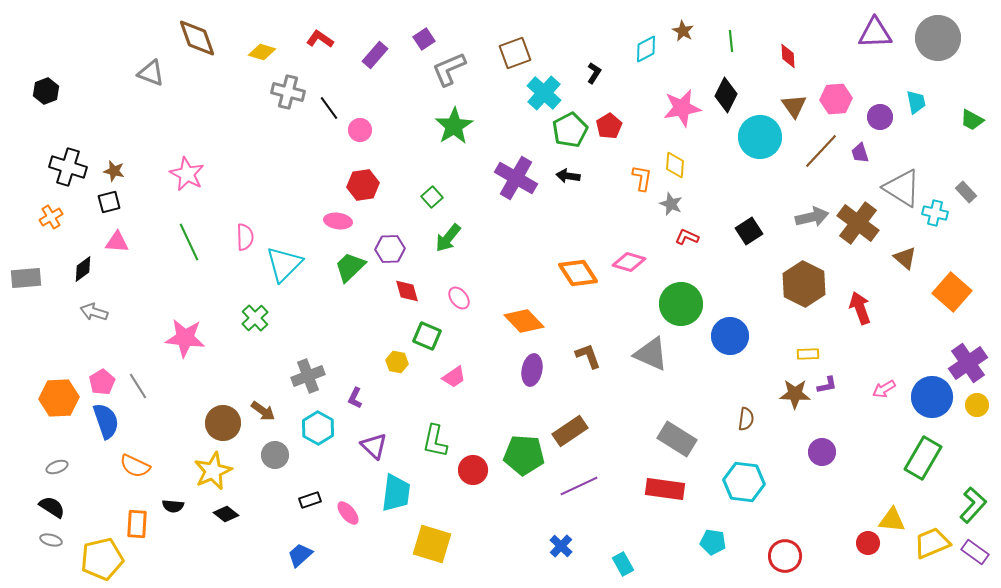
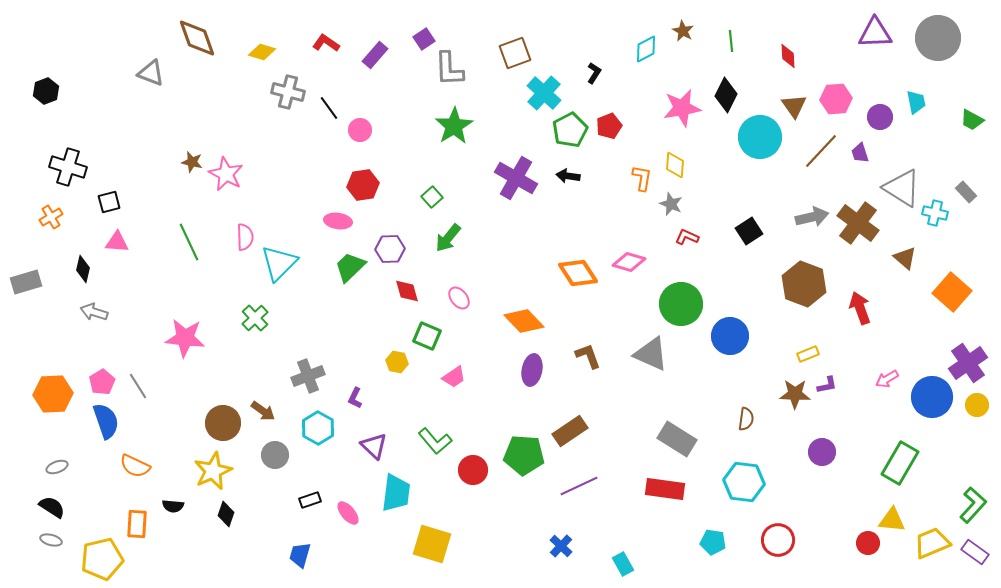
red L-shape at (320, 39): moved 6 px right, 4 px down
gray L-shape at (449, 69): rotated 69 degrees counterclockwise
red pentagon at (609, 126): rotated 10 degrees clockwise
brown star at (114, 171): moved 78 px right, 9 px up
pink star at (187, 174): moved 39 px right
cyan triangle at (284, 264): moved 5 px left, 1 px up
black diamond at (83, 269): rotated 40 degrees counterclockwise
gray rectangle at (26, 278): moved 4 px down; rotated 12 degrees counterclockwise
brown hexagon at (804, 284): rotated 6 degrees counterclockwise
yellow rectangle at (808, 354): rotated 20 degrees counterclockwise
pink arrow at (884, 389): moved 3 px right, 10 px up
orange hexagon at (59, 398): moved 6 px left, 4 px up
green L-shape at (435, 441): rotated 52 degrees counterclockwise
green rectangle at (923, 458): moved 23 px left, 5 px down
black diamond at (226, 514): rotated 70 degrees clockwise
blue trapezoid at (300, 555): rotated 32 degrees counterclockwise
red circle at (785, 556): moved 7 px left, 16 px up
